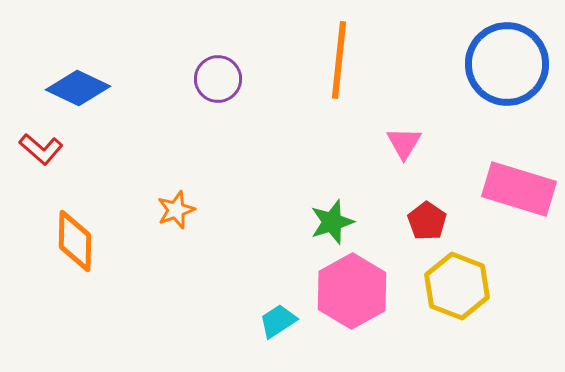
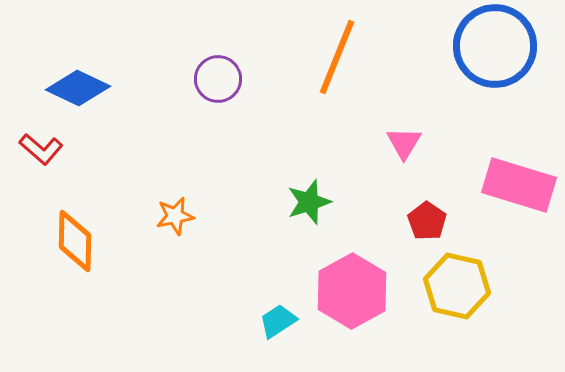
orange line: moved 2 px left, 3 px up; rotated 16 degrees clockwise
blue circle: moved 12 px left, 18 px up
pink rectangle: moved 4 px up
orange star: moved 1 px left, 6 px down; rotated 9 degrees clockwise
green star: moved 23 px left, 20 px up
yellow hexagon: rotated 8 degrees counterclockwise
